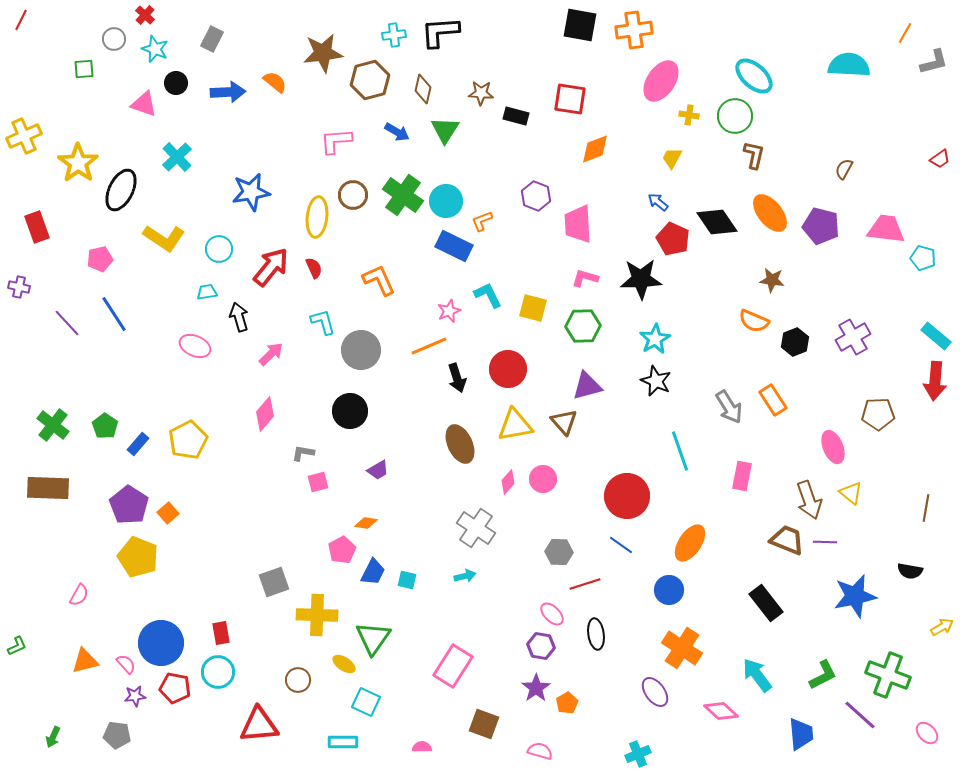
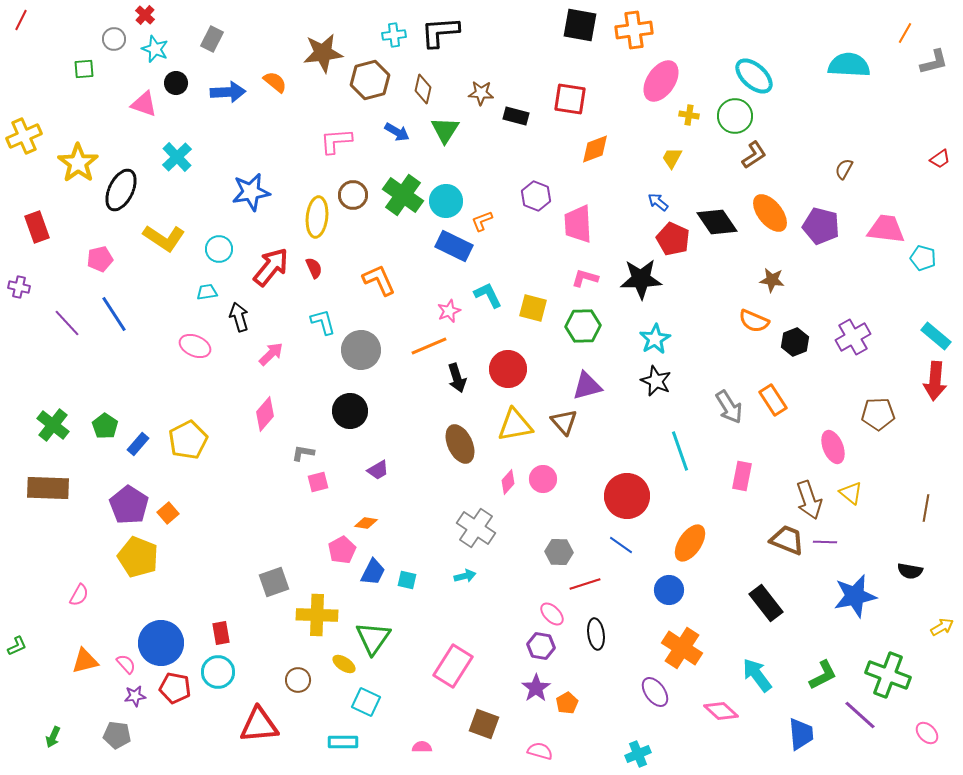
brown L-shape at (754, 155): rotated 44 degrees clockwise
